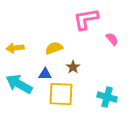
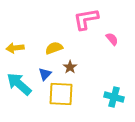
brown star: moved 3 px left
blue triangle: rotated 48 degrees counterclockwise
cyan arrow: rotated 12 degrees clockwise
cyan cross: moved 7 px right
